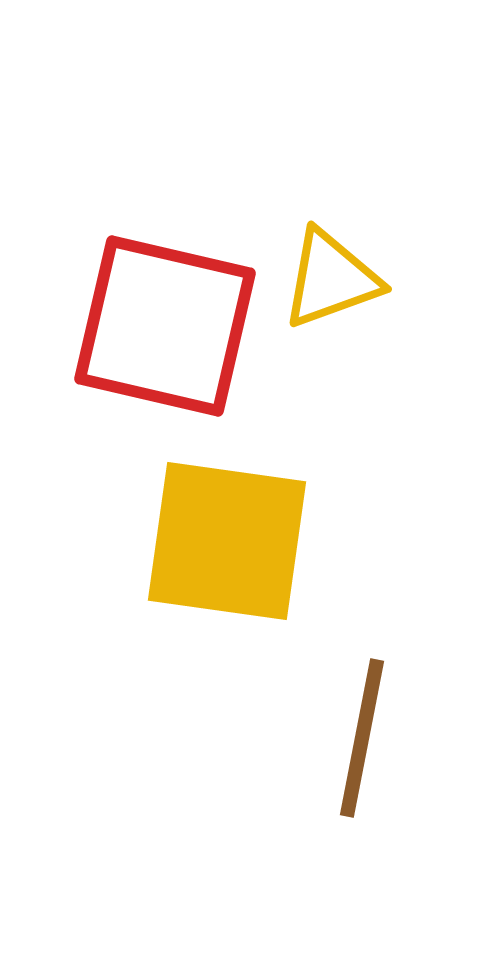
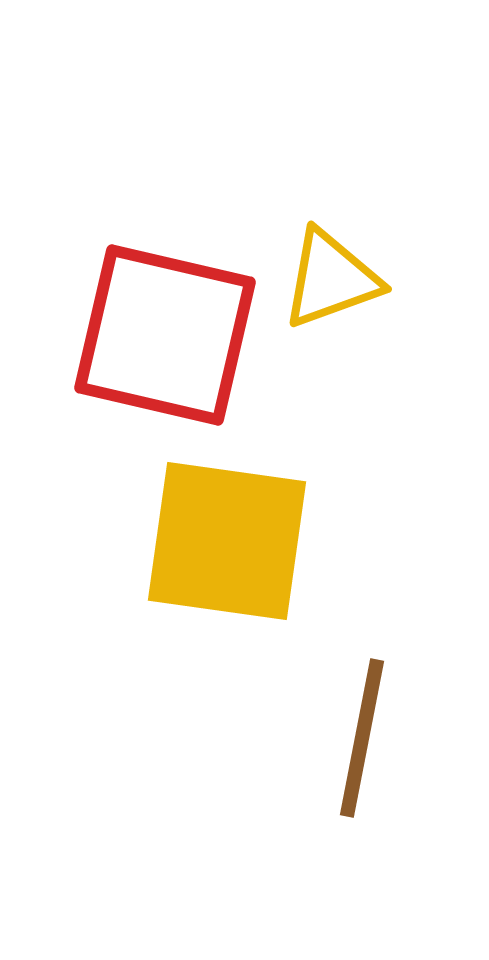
red square: moved 9 px down
